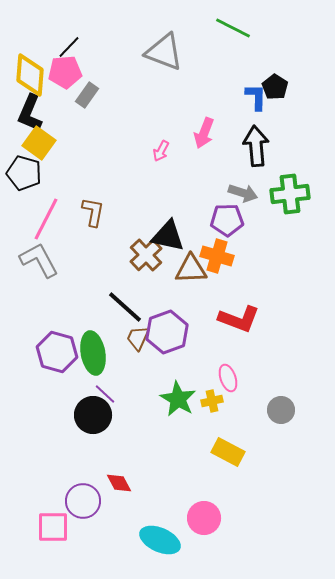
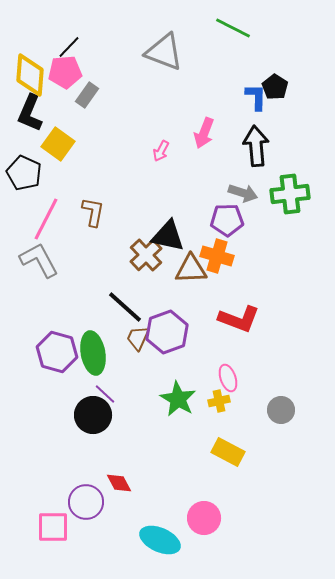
yellow square at (39, 143): moved 19 px right, 1 px down
black pentagon at (24, 173): rotated 8 degrees clockwise
yellow cross at (212, 401): moved 7 px right
purple circle at (83, 501): moved 3 px right, 1 px down
